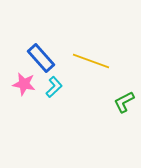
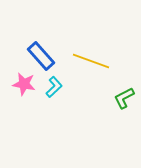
blue rectangle: moved 2 px up
green L-shape: moved 4 px up
